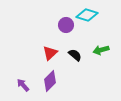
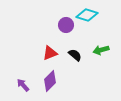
red triangle: rotated 21 degrees clockwise
